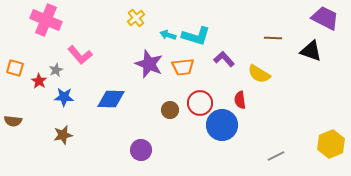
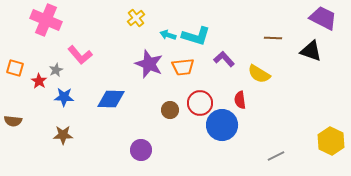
purple trapezoid: moved 2 px left
brown star: rotated 12 degrees clockwise
yellow hexagon: moved 3 px up; rotated 12 degrees counterclockwise
